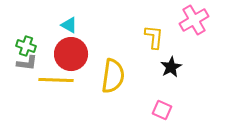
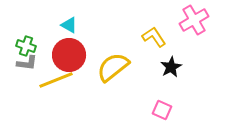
yellow L-shape: rotated 40 degrees counterclockwise
red circle: moved 2 px left, 1 px down
yellow semicircle: moved 9 px up; rotated 136 degrees counterclockwise
yellow line: rotated 24 degrees counterclockwise
